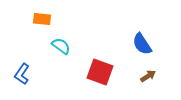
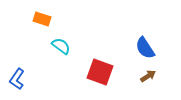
orange rectangle: rotated 12 degrees clockwise
blue semicircle: moved 3 px right, 4 px down
blue L-shape: moved 5 px left, 5 px down
